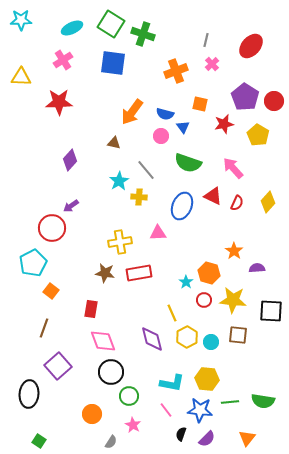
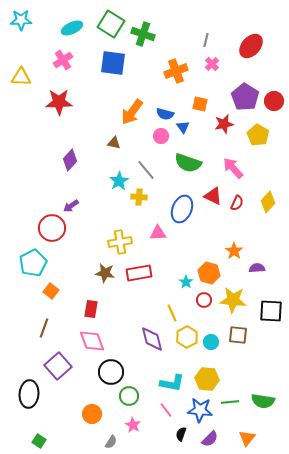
blue ellipse at (182, 206): moved 3 px down
pink diamond at (103, 341): moved 11 px left
purple semicircle at (207, 439): moved 3 px right
